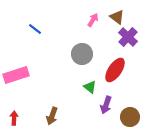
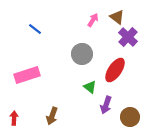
pink rectangle: moved 11 px right
